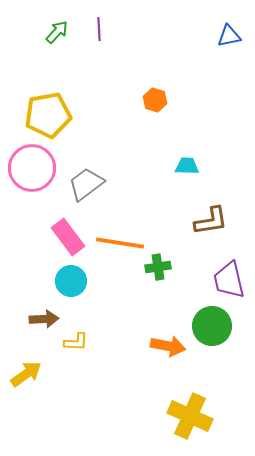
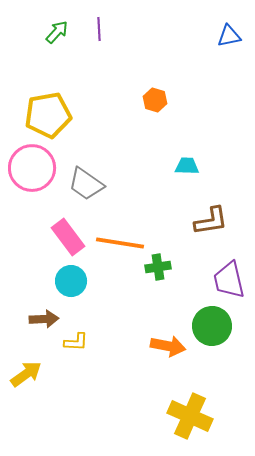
gray trapezoid: rotated 108 degrees counterclockwise
